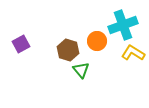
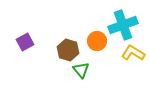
purple square: moved 4 px right, 2 px up
